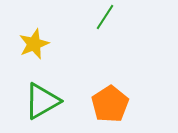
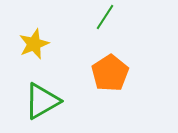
orange pentagon: moved 31 px up
